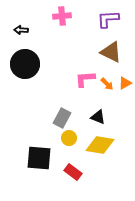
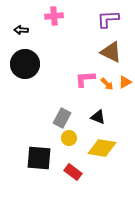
pink cross: moved 8 px left
orange triangle: moved 1 px up
yellow diamond: moved 2 px right, 3 px down
